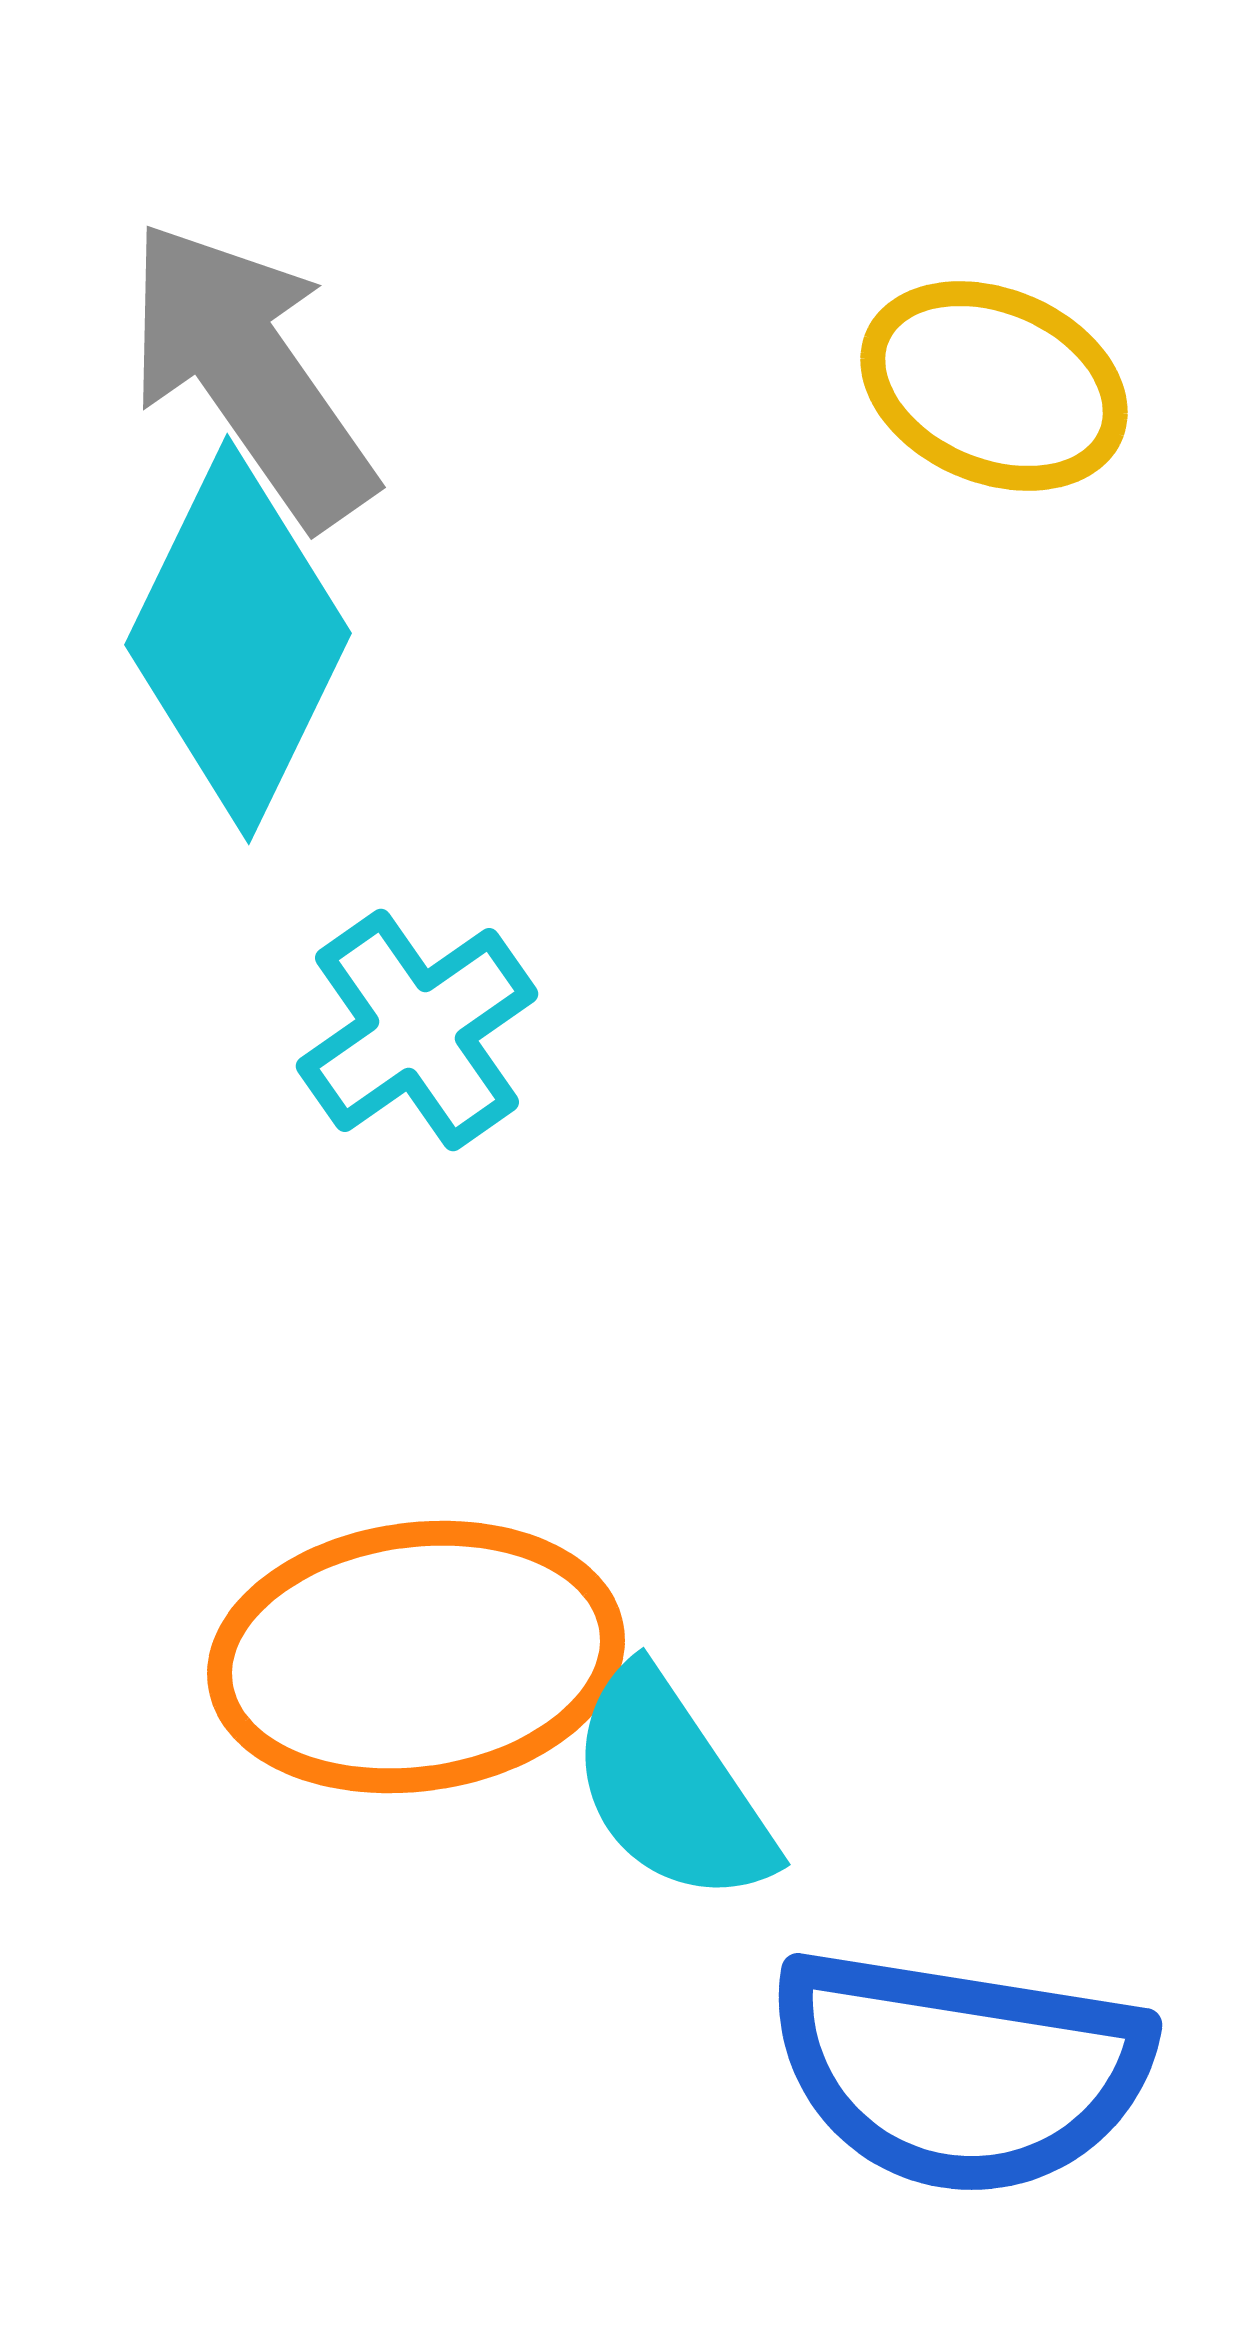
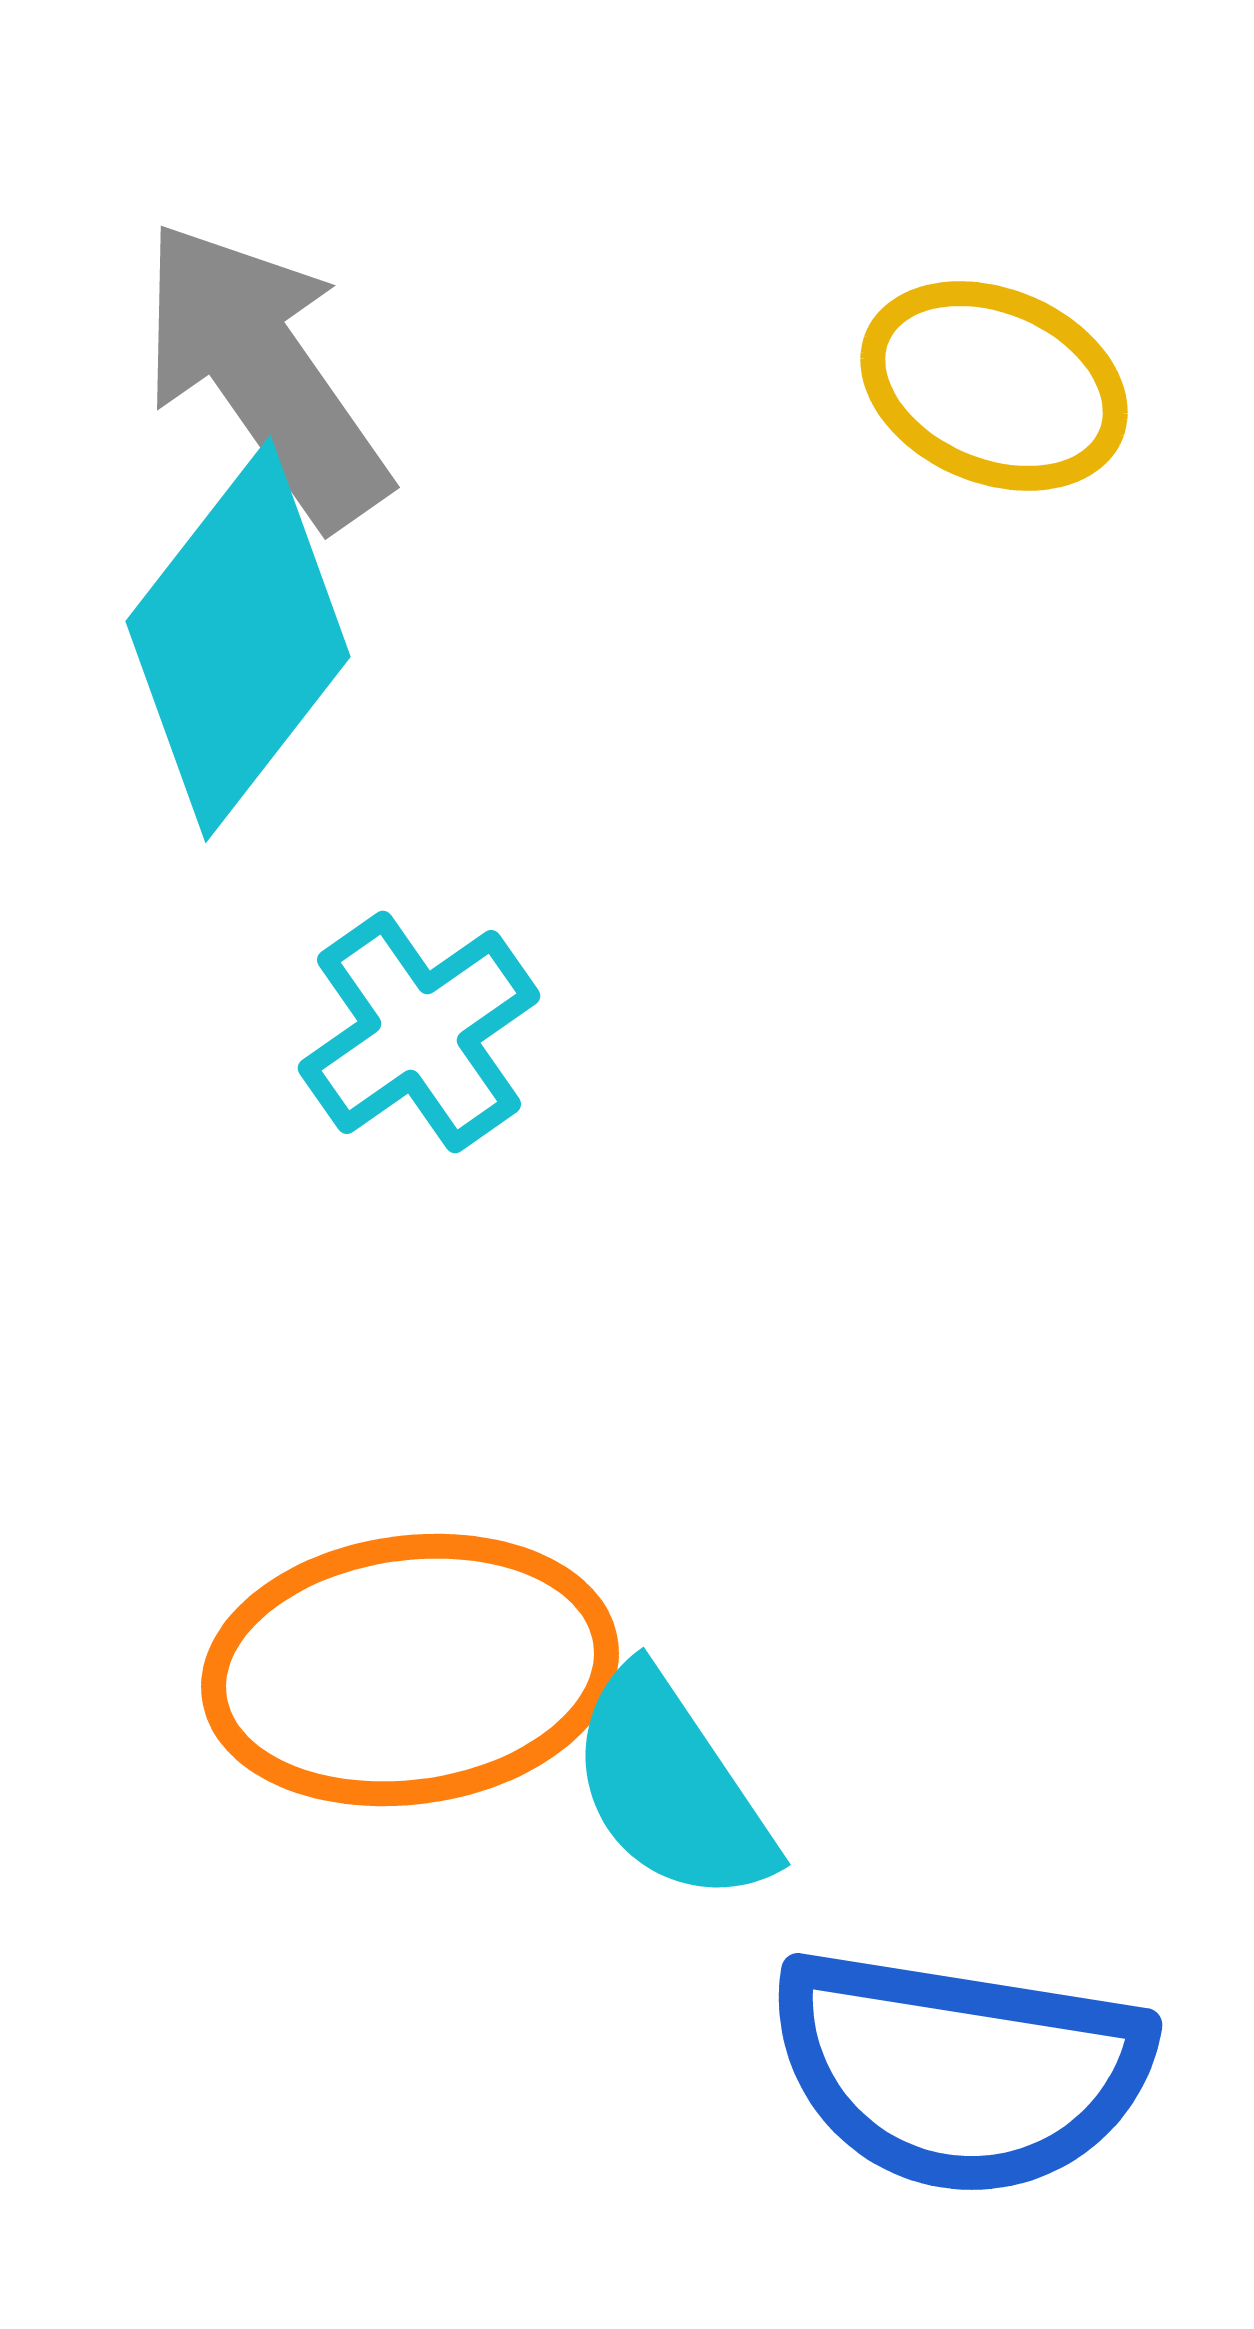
gray arrow: moved 14 px right
cyan diamond: rotated 12 degrees clockwise
cyan cross: moved 2 px right, 2 px down
orange ellipse: moved 6 px left, 13 px down
